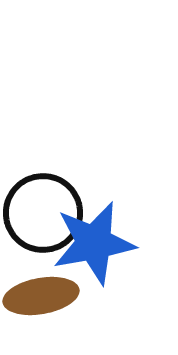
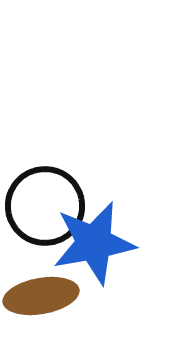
black circle: moved 2 px right, 7 px up
